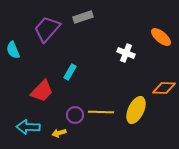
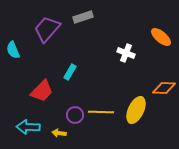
yellow arrow: rotated 24 degrees clockwise
